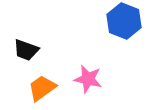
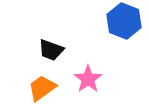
black trapezoid: moved 25 px right
pink star: rotated 24 degrees clockwise
